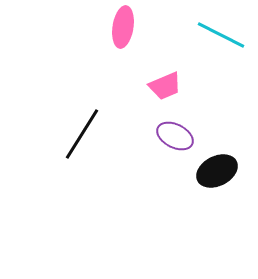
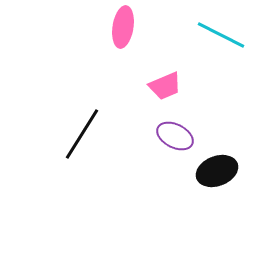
black ellipse: rotated 6 degrees clockwise
